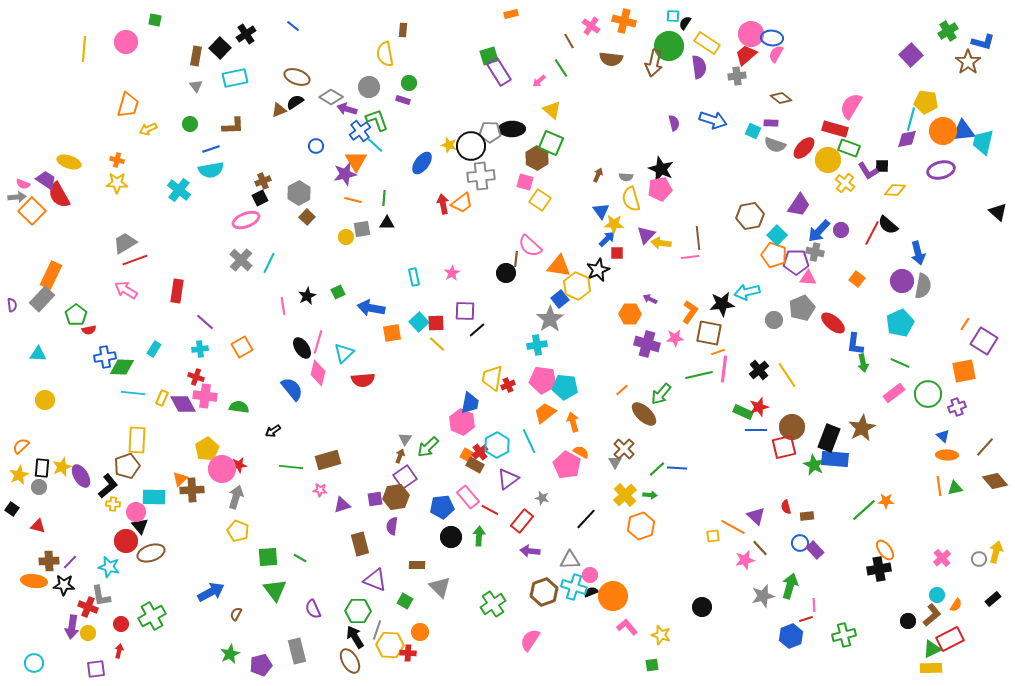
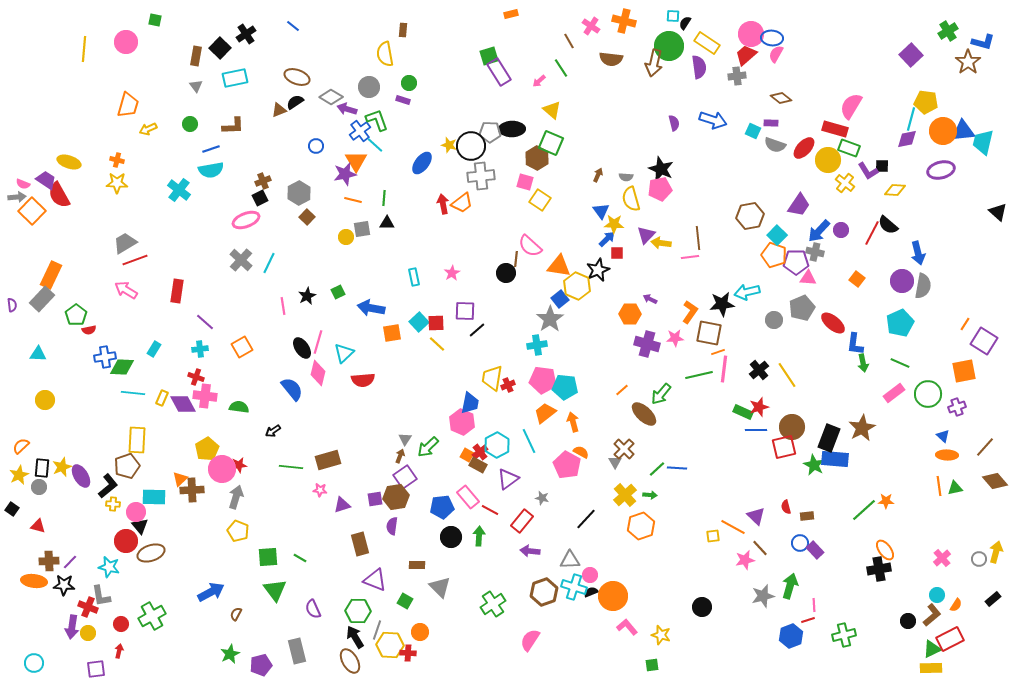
brown rectangle at (475, 465): moved 3 px right
red line at (806, 619): moved 2 px right, 1 px down
